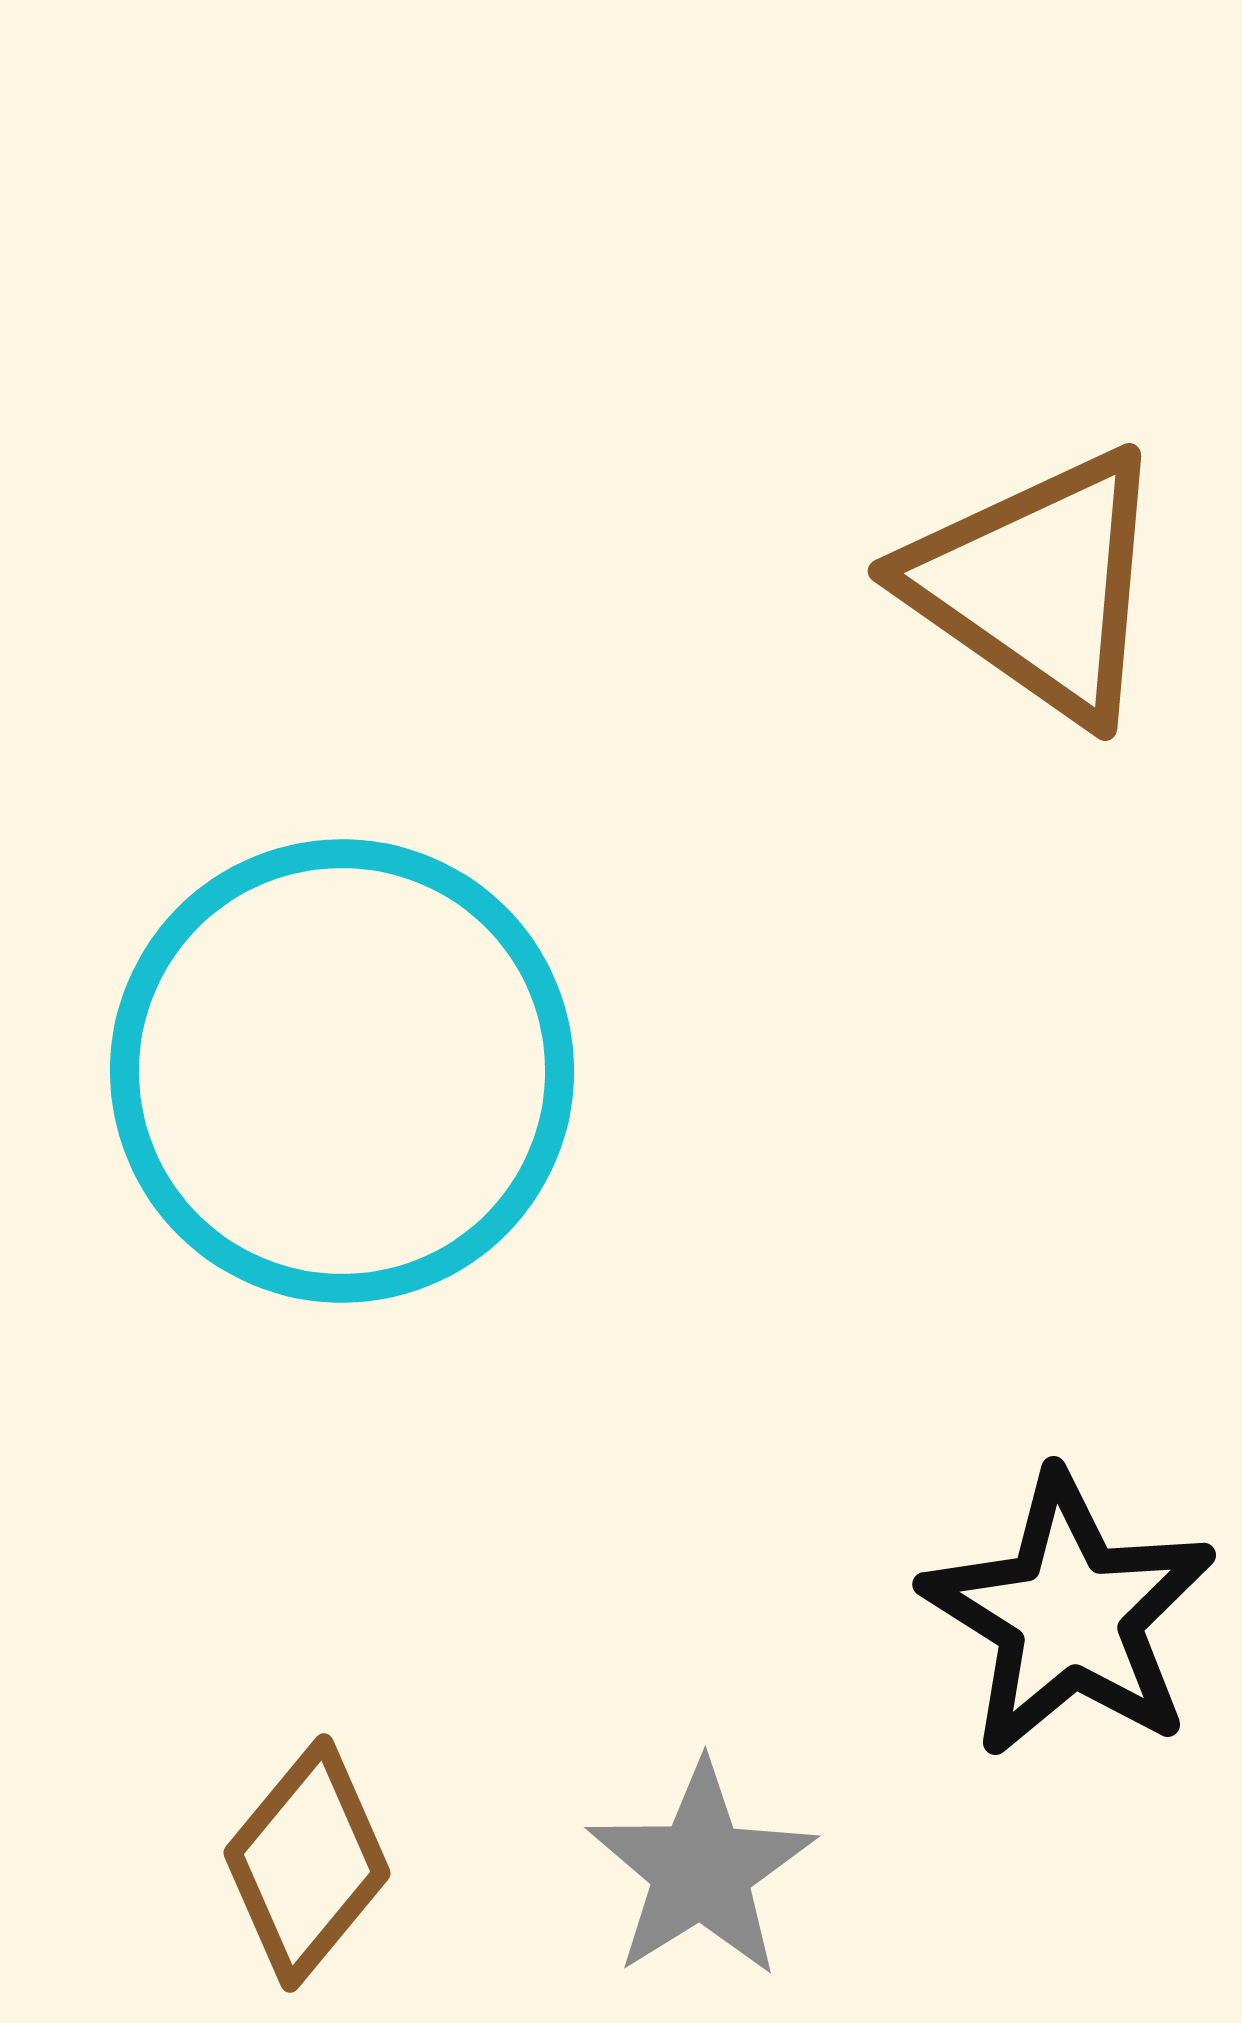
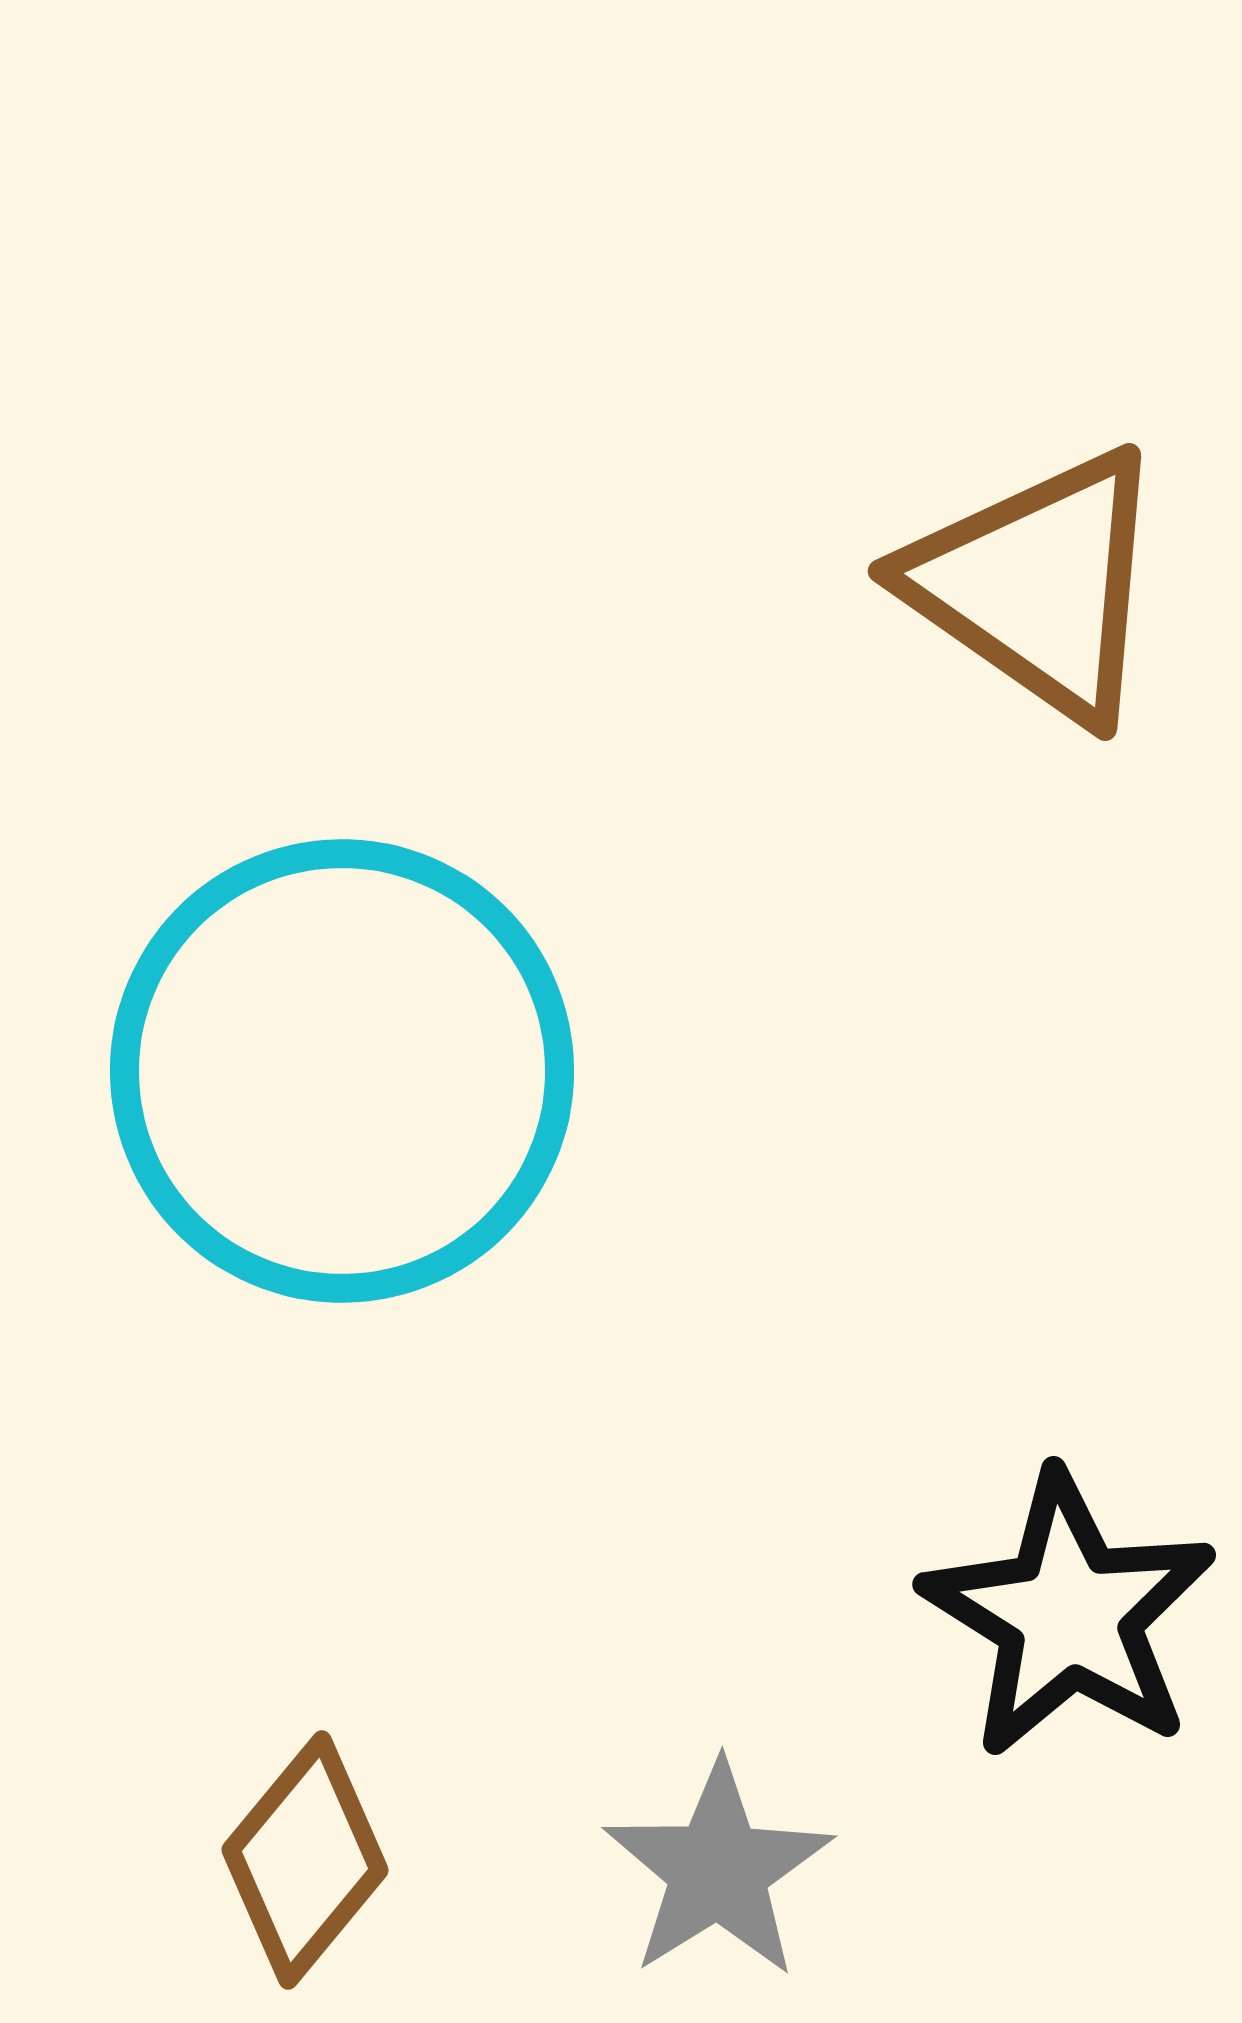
brown diamond: moved 2 px left, 3 px up
gray star: moved 17 px right
